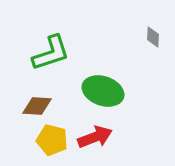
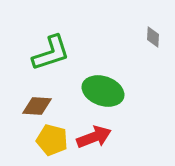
red arrow: moved 1 px left
